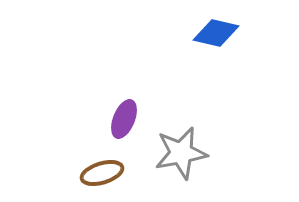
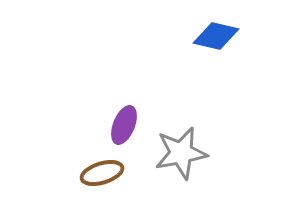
blue diamond: moved 3 px down
purple ellipse: moved 6 px down
